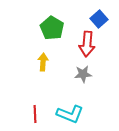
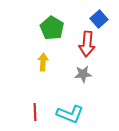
red line: moved 2 px up
